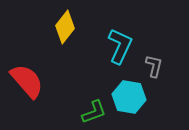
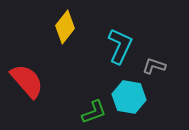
gray L-shape: rotated 85 degrees counterclockwise
